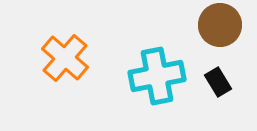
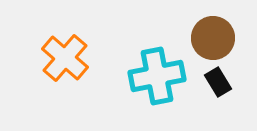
brown circle: moved 7 px left, 13 px down
